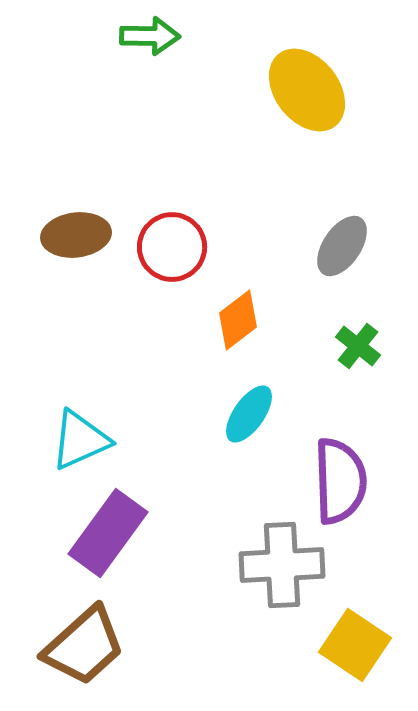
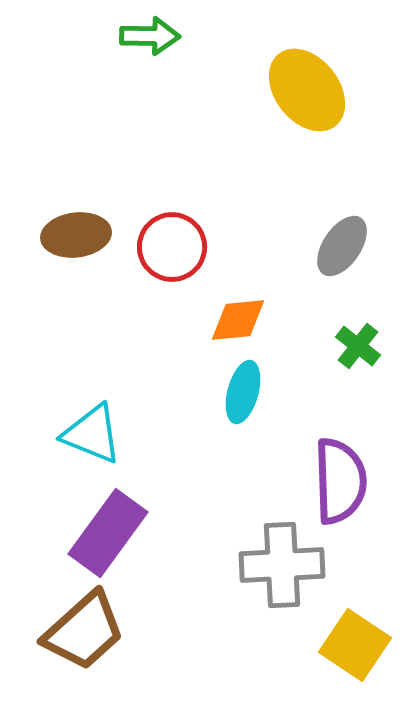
orange diamond: rotated 32 degrees clockwise
cyan ellipse: moved 6 px left, 22 px up; rotated 20 degrees counterclockwise
cyan triangle: moved 12 px right, 6 px up; rotated 46 degrees clockwise
brown trapezoid: moved 15 px up
